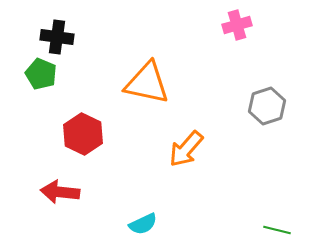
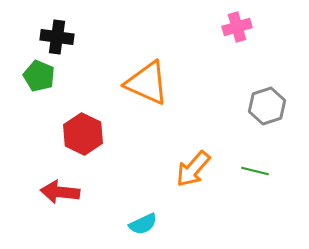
pink cross: moved 2 px down
green pentagon: moved 2 px left, 2 px down
orange triangle: rotated 12 degrees clockwise
orange arrow: moved 7 px right, 20 px down
green line: moved 22 px left, 59 px up
